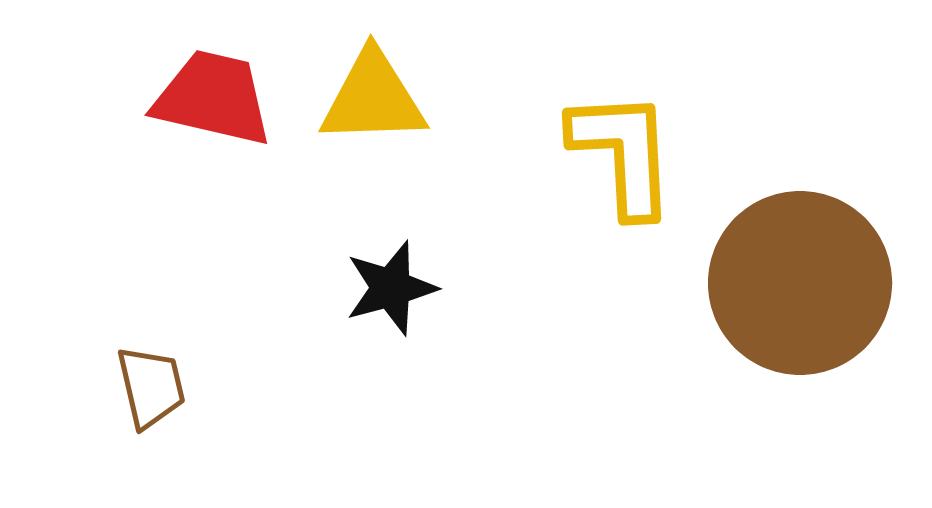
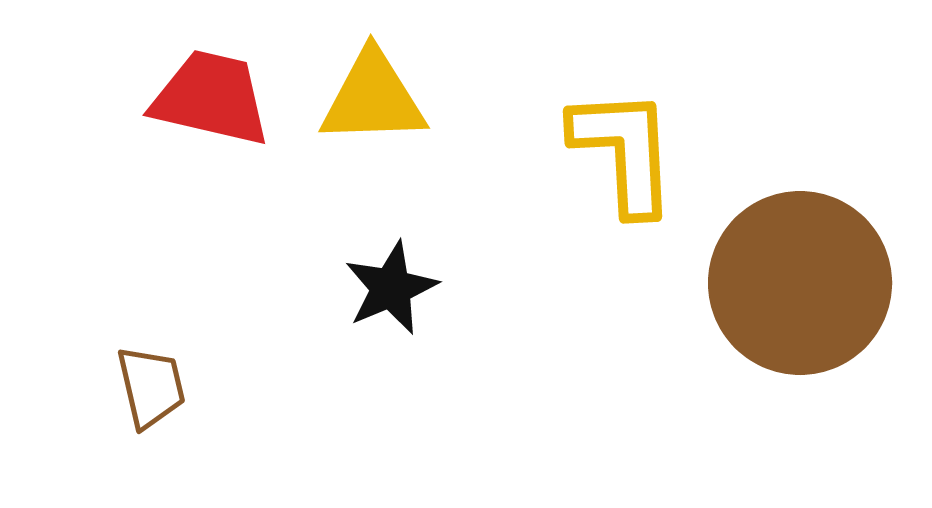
red trapezoid: moved 2 px left
yellow L-shape: moved 1 px right, 2 px up
black star: rotated 8 degrees counterclockwise
